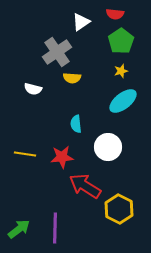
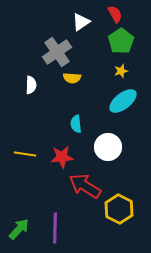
red semicircle: rotated 126 degrees counterclockwise
white semicircle: moved 2 px left, 4 px up; rotated 102 degrees counterclockwise
green arrow: rotated 10 degrees counterclockwise
